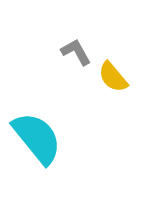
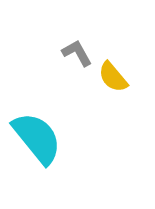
gray L-shape: moved 1 px right, 1 px down
